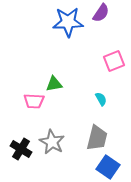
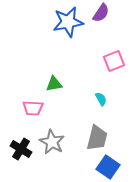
blue star: rotated 8 degrees counterclockwise
pink trapezoid: moved 1 px left, 7 px down
